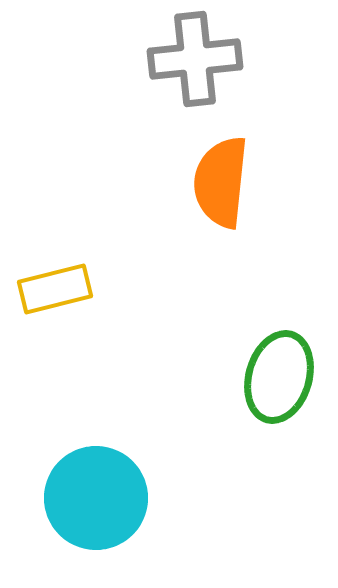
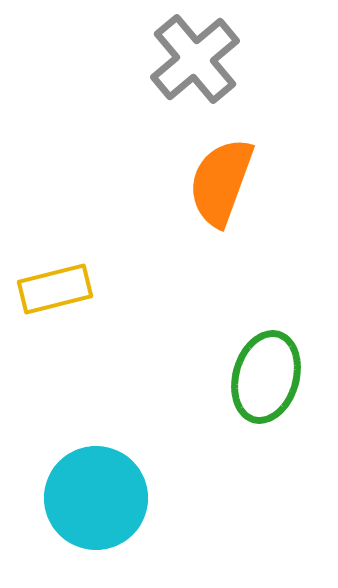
gray cross: rotated 34 degrees counterclockwise
orange semicircle: rotated 14 degrees clockwise
green ellipse: moved 13 px left
